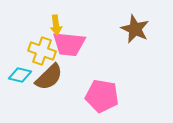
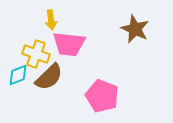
yellow arrow: moved 5 px left, 5 px up
yellow cross: moved 6 px left, 3 px down
cyan diamond: moved 2 px left; rotated 35 degrees counterclockwise
pink pentagon: rotated 12 degrees clockwise
